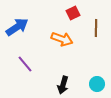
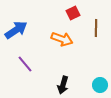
blue arrow: moved 1 px left, 3 px down
cyan circle: moved 3 px right, 1 px down
